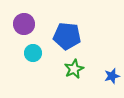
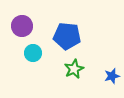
purple circle: moved 2 px left, 2 px down
